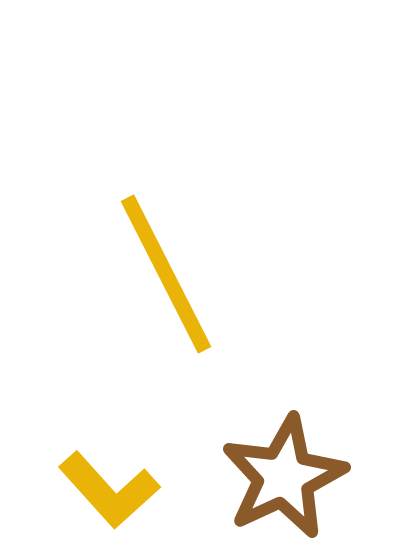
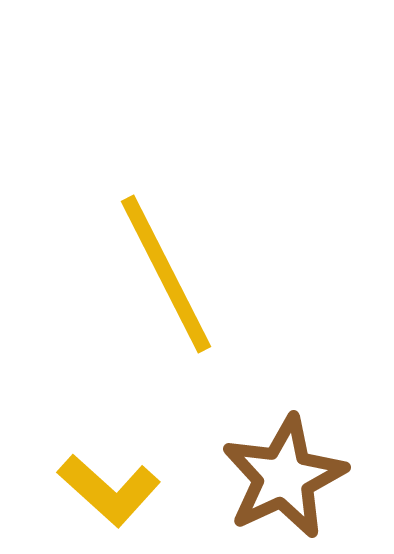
yellow L-shape: rotated 6 degrees counterclockwise
